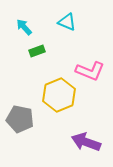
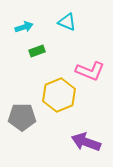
cyan arrow: rotated 114 degrees clockwise
gray pentagon: moved 2 px right, 2 px up; rotated 12 degrees counterclockwise
